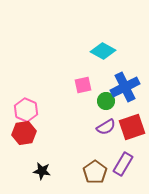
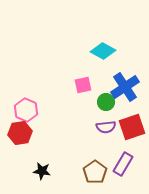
blue cross: rotated 8 degrees counterclockwise
green circle: moved 1 px down
purple semicircle: rotated 24 degrees clockwise
red hexagon: moved 4 px left
